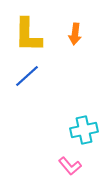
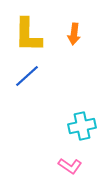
orange arrow: moved 1 px left
cyan cross: moved 2 px left, 4 px up
pink L-shape: rotated 15 degrees counterclockwise
